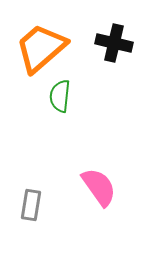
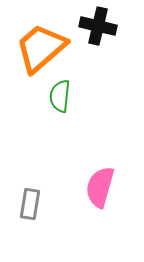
black cross: moved 16 px left, 17 px up
pink semicircle: moved 1 px right; rotated 129 degrees counterclockwise
gray rectangle: moved 1 px left, 1 px up
